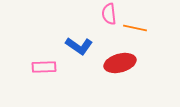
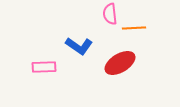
pink semicircle: moved 1 px right
orange line: moved 1 px left; rotated 15 degrees counterclockwise
red ellipse: rotated 16 degrees counterclockwise
